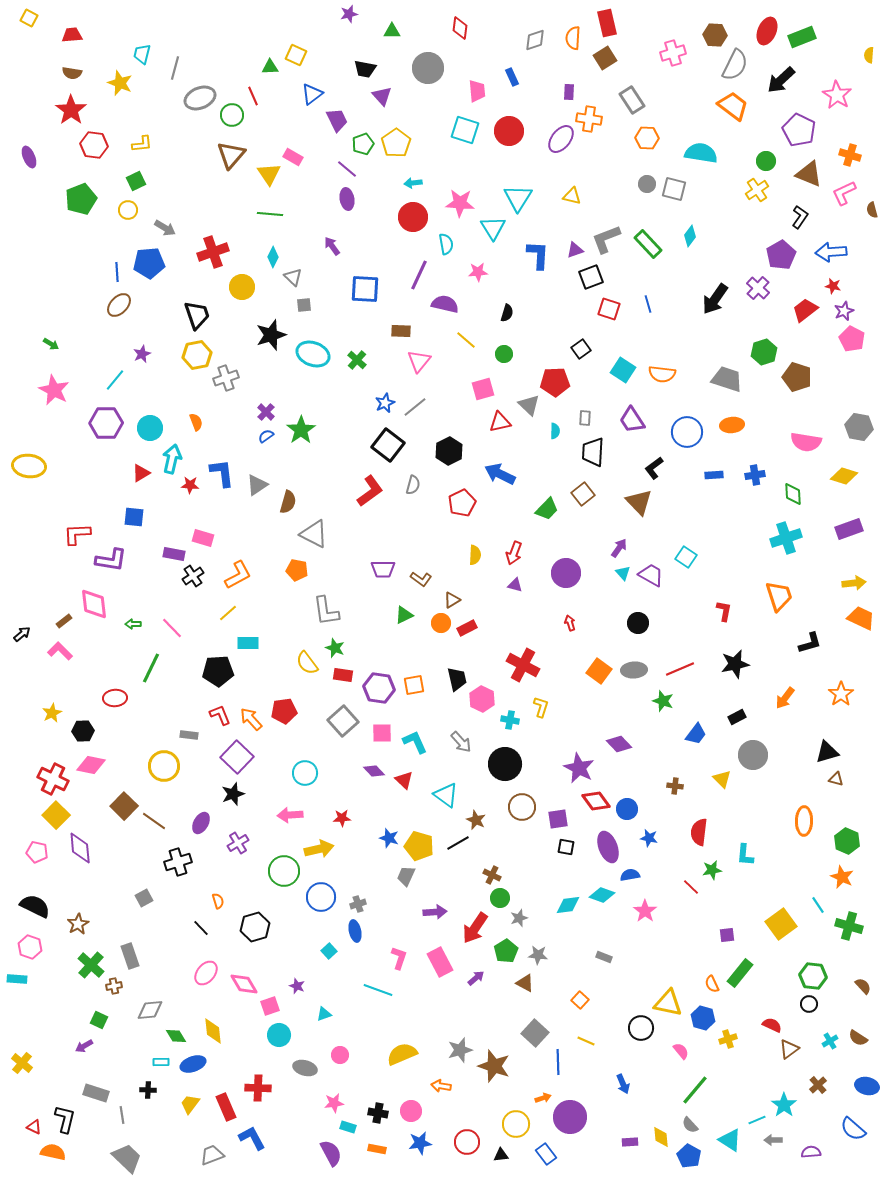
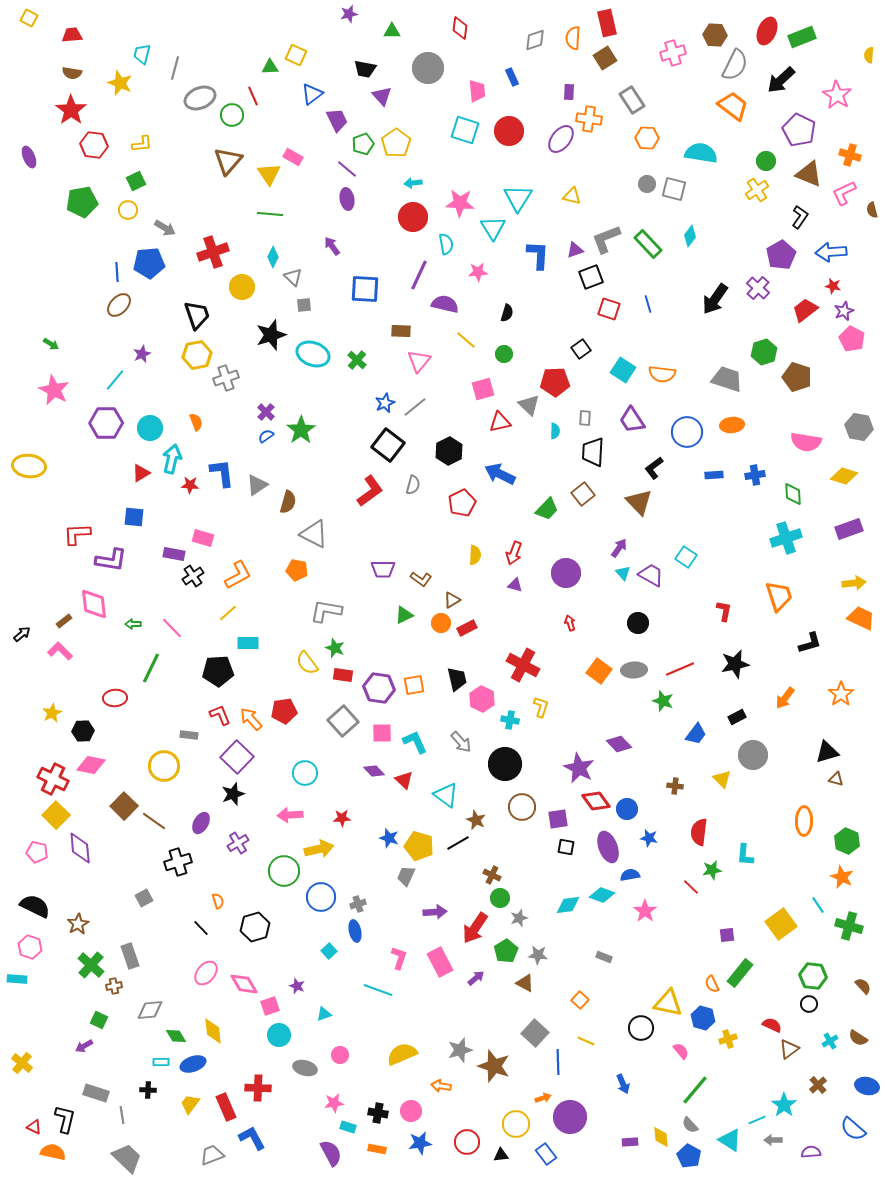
brown triangle at (231, 155): moved 3 px left, 6 px down
green pentagon at (81, 199): moved 1 px right, 3 px down; rotated 12 degrees clockwise
gray L-shape at (326, 611): rotated 108 degrees clockwise
